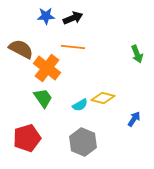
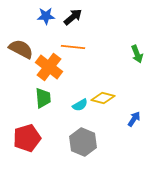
black arrow: moved 1 px up; rotated 18 degrees counterclockwise
orange cross: moved 2 px right, 1 px up
green trapezoid: rotated 30 degrees clockwise
